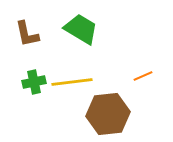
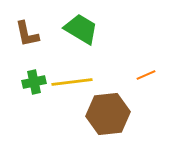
orange line: moved 3 px right, 1 px up
